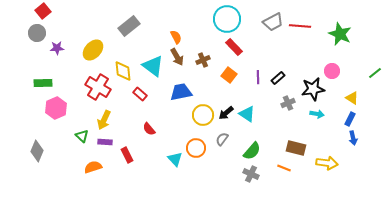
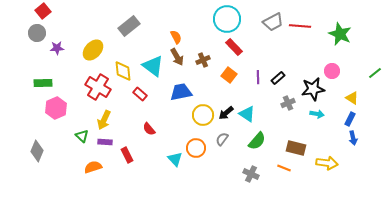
green semicircle at (252, 151): moved 5 px right, 10 px up
